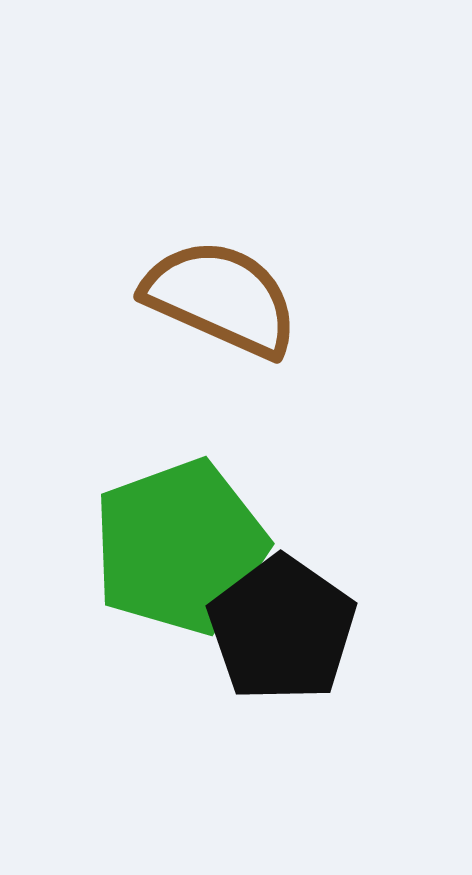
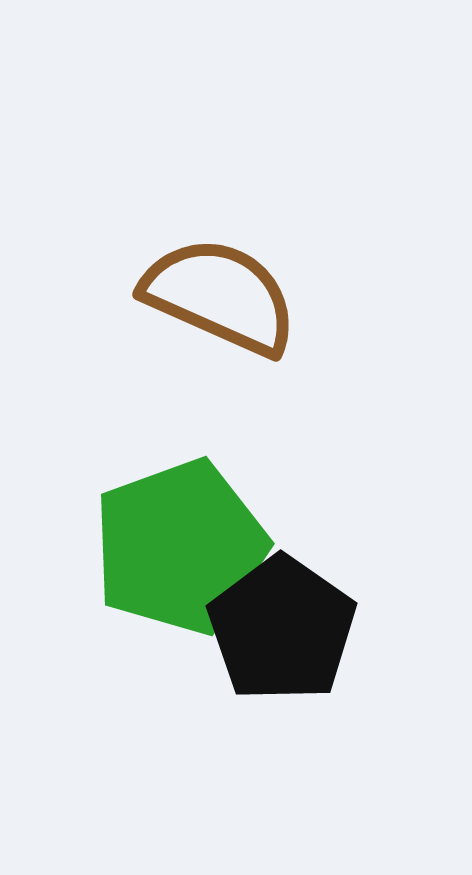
brown semicircle: moved 1 px left, 2 px up
